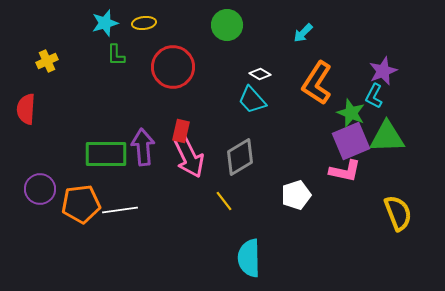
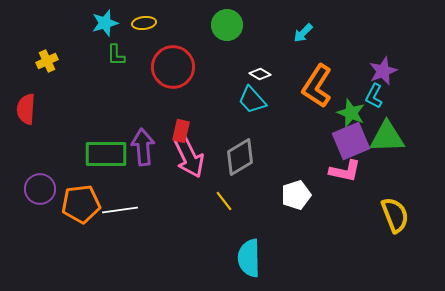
orange L-shape: moved 3 px down
yellow semicircle: moved 3 px left, 2 px down
